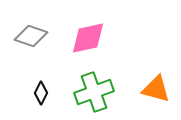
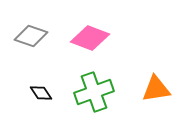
pink diamond: moved 2 px right; rotated 33 degrees clockwise
orange triangle: rotated 24 degrees counterclockwise
black diamond: rotated 60 degrees counterclockwise
